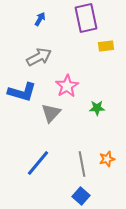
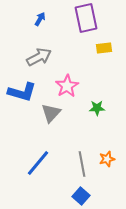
yellow rectangle: moved 2 px left, 2 px down
